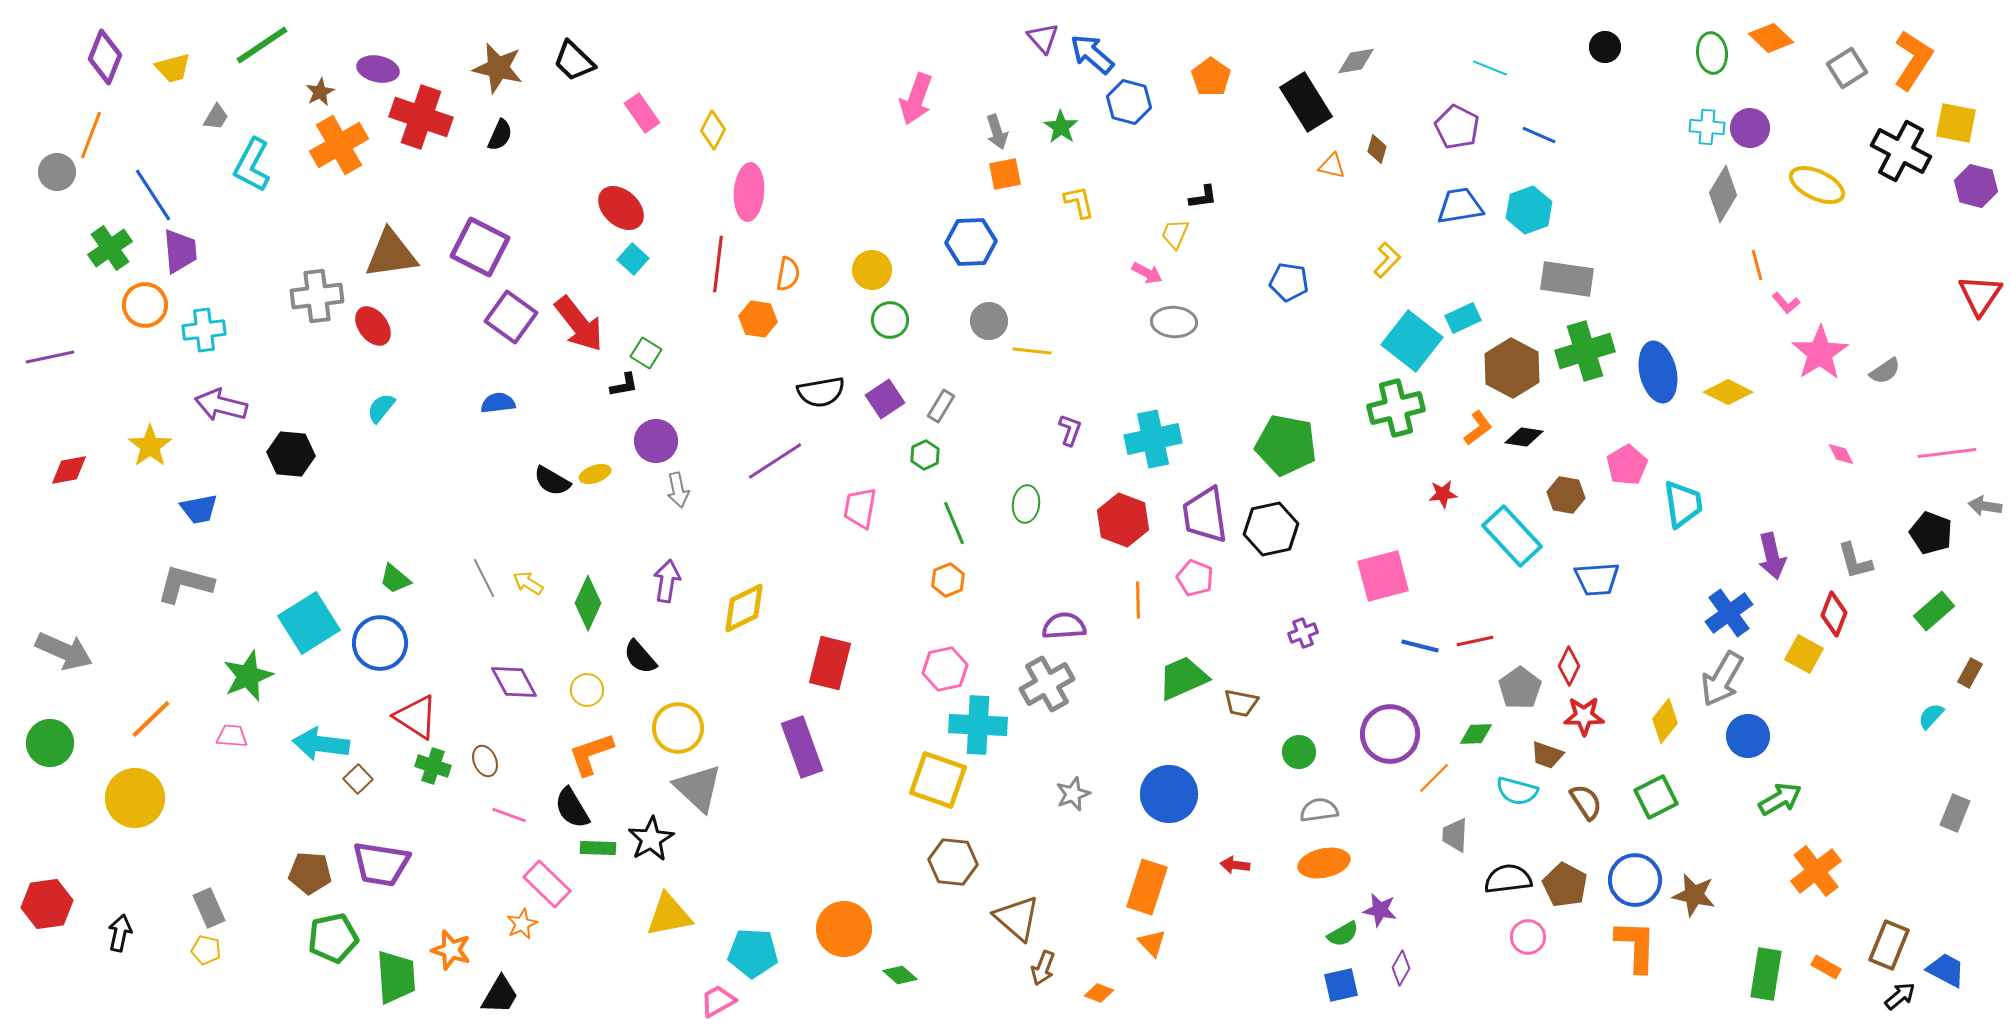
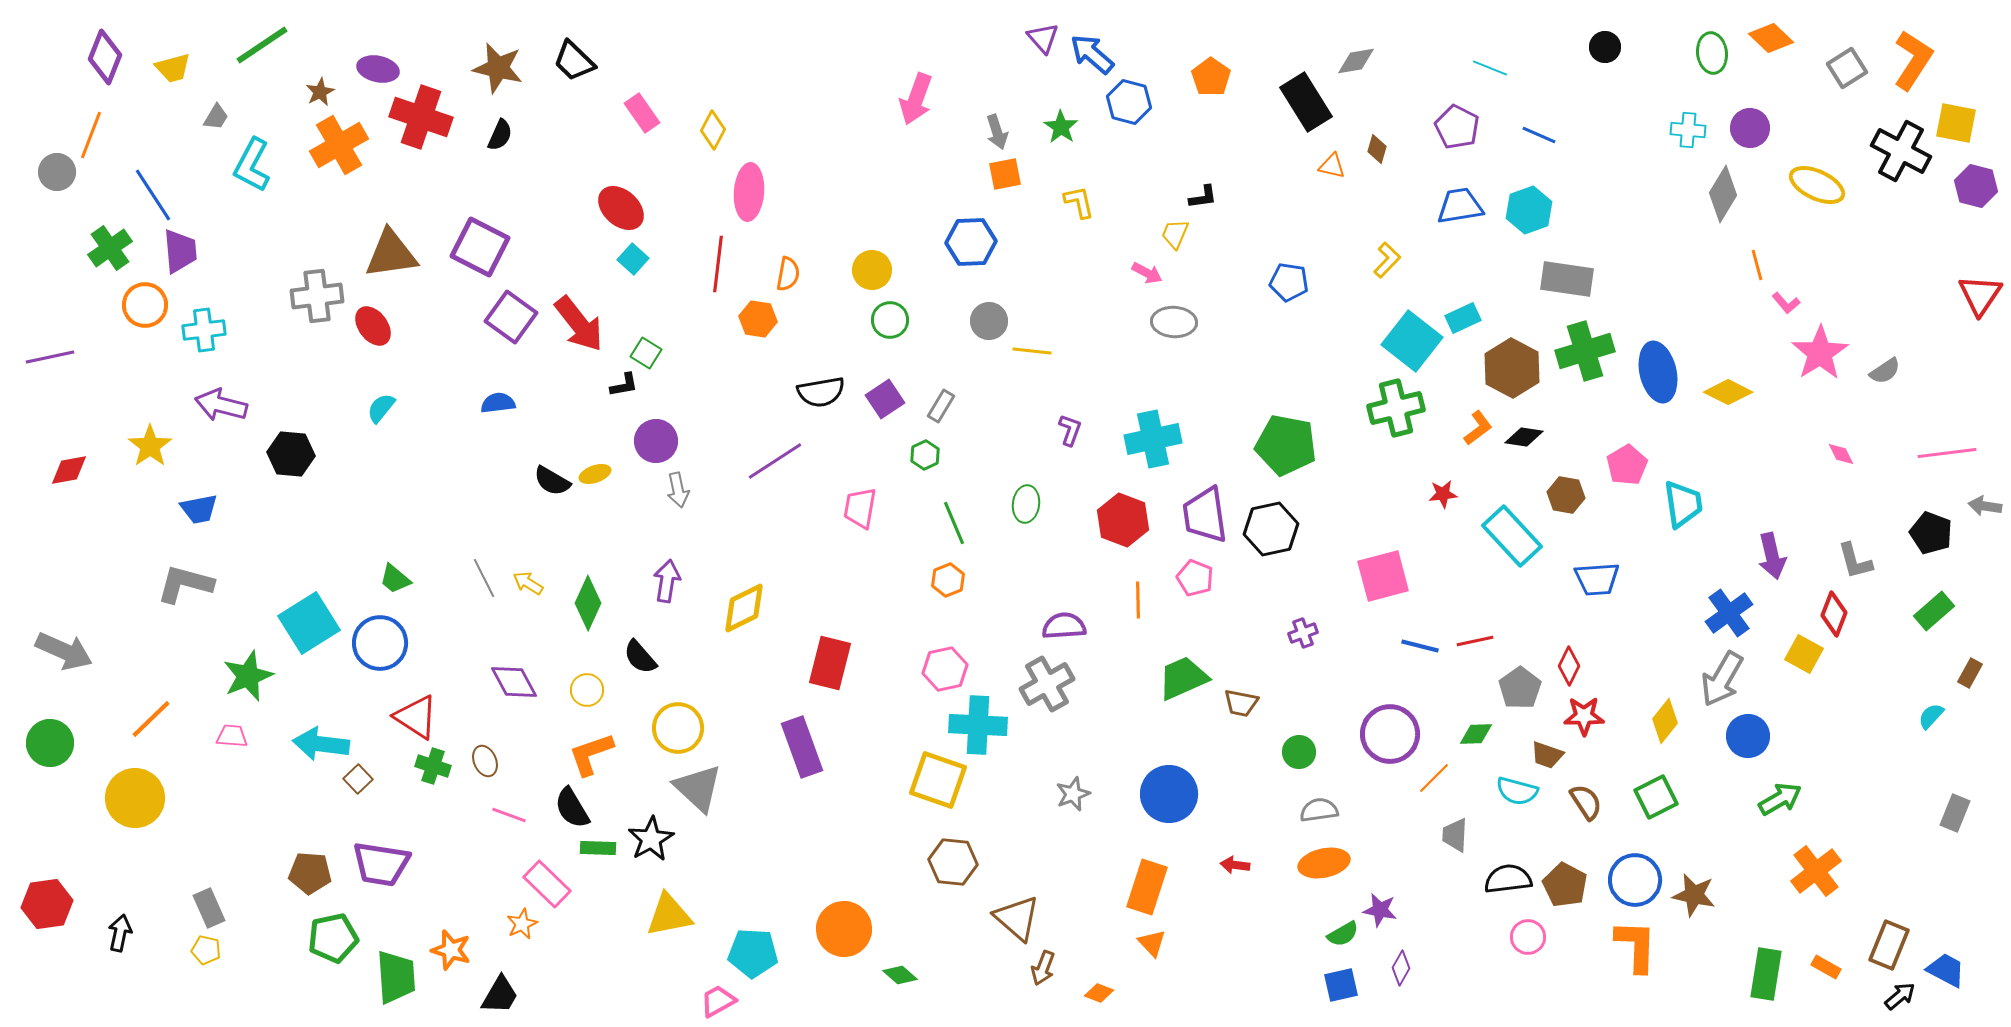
cyan cross at (1707, 127): moved 19 px left, 3 px down
